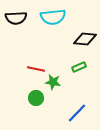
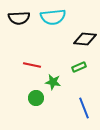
black semicircle: moved 3 px right
red line: moved 4 px left, 4 px up
blue line: moved 7 px right, 5 px up; rotated 65 degrees counterclockwise
